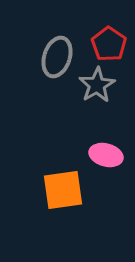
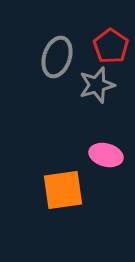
red pentagon: moved 2 px right, 2 px down
gray star: rotated 15 degrees clockwise
